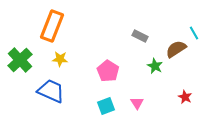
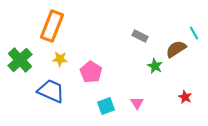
pink pentagon: moved 17 px left, 1 px down
